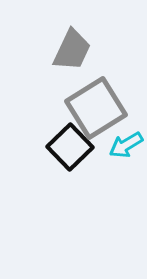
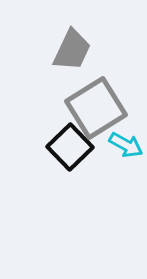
cyan arrow: rotated 120 degrees counterclockwise
